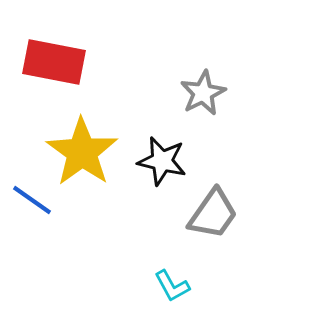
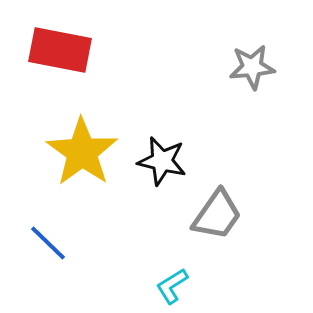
red rectangle: moved 6 px right, 12 px up
gray star: moved 49 px right, 26 px up; rotated 21 degrees clockwise
blue line: moved 16 px right, 43 px down; rotated 9 degrees clockwise
gray trapezoid: moved 4 px right, 1 px down
cyan L-shape: rotated 87 degrees clockwise
